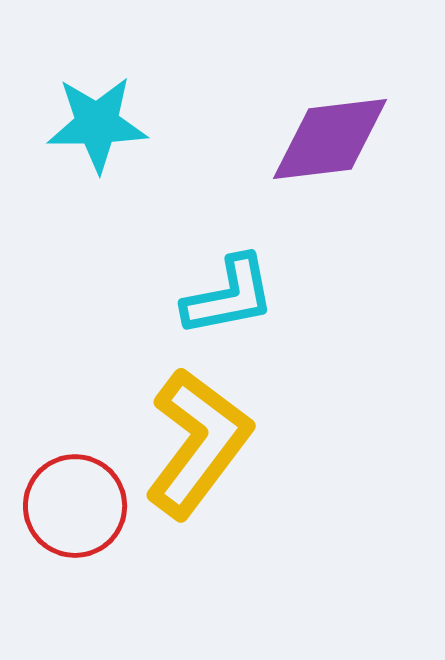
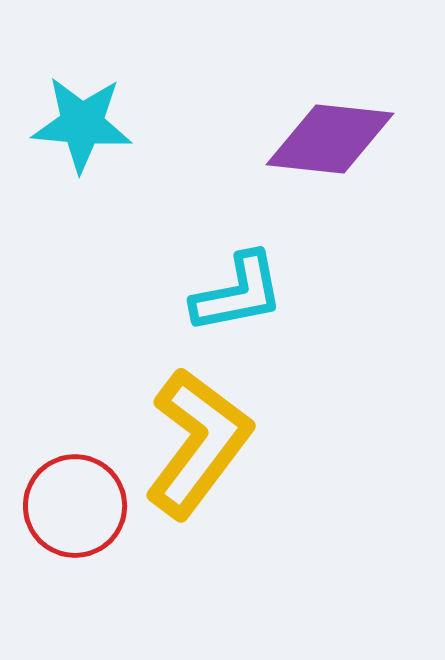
cyan star: moved 15 px left; rotated 6 degrees clockwise
purple diamond: rotated 13 degrees clockwise
cyan L-shape: moved 9 px right, 3 px up
